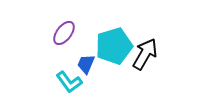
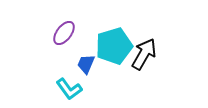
black arrow: moved 1 px left
cyan L-shape: moved 7 px down
